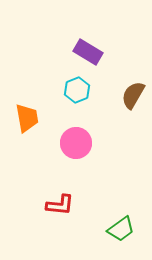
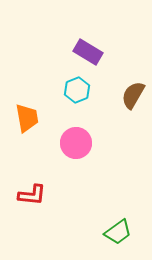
red L-shape: moved 28 px left, 10 px up
green trapezoid: moved 3 px left, 3 px down
